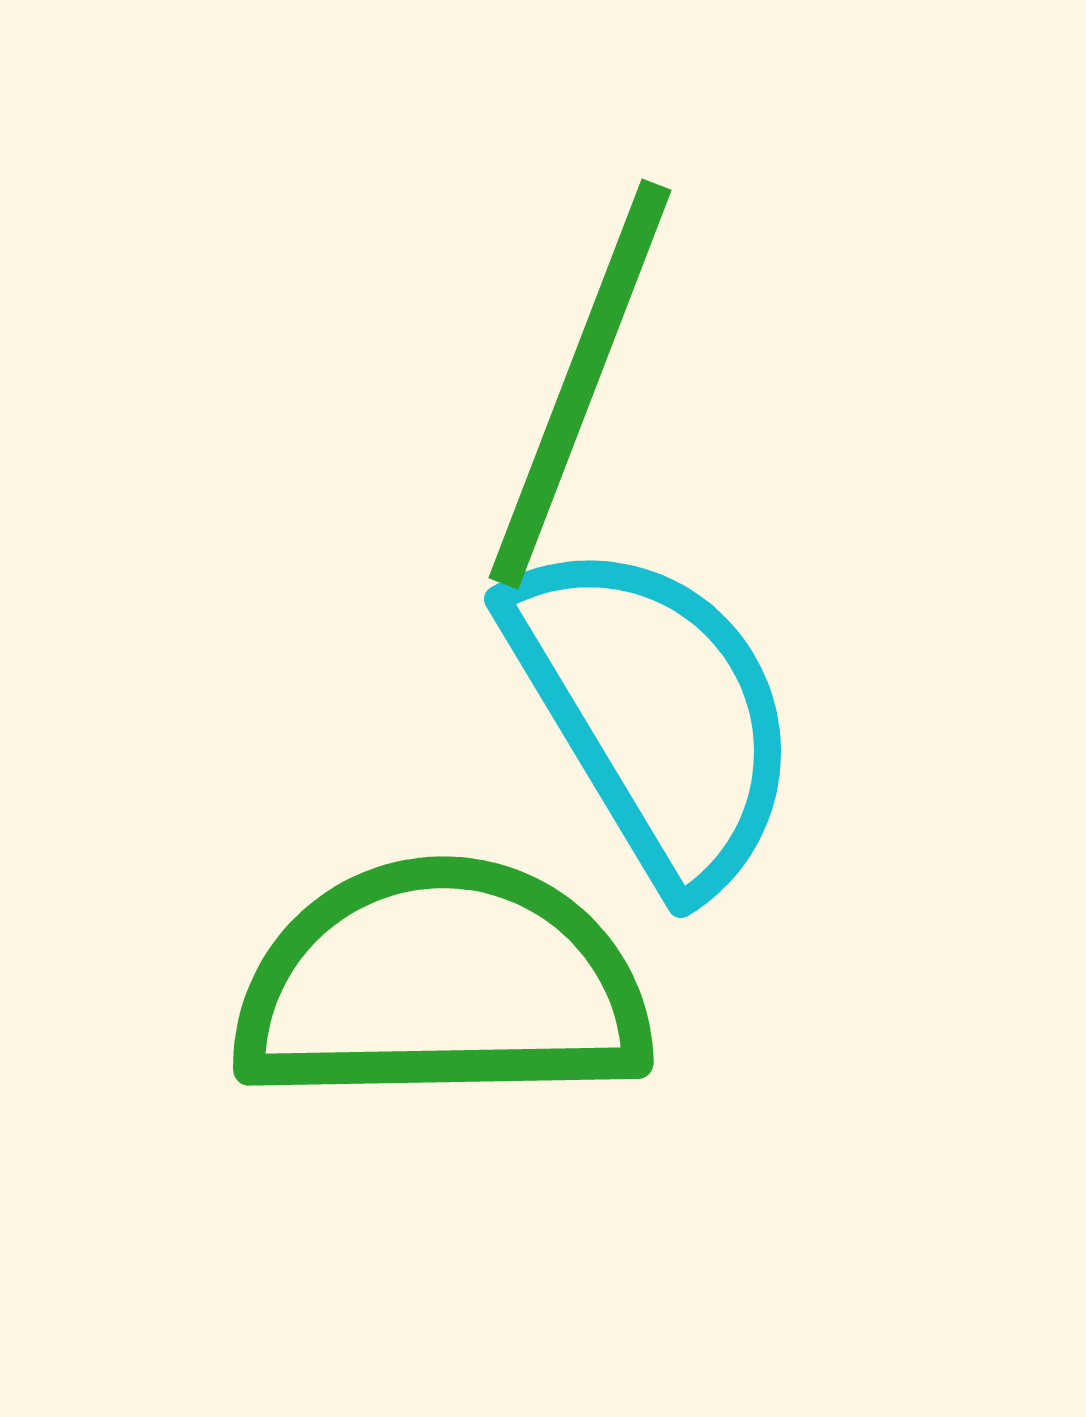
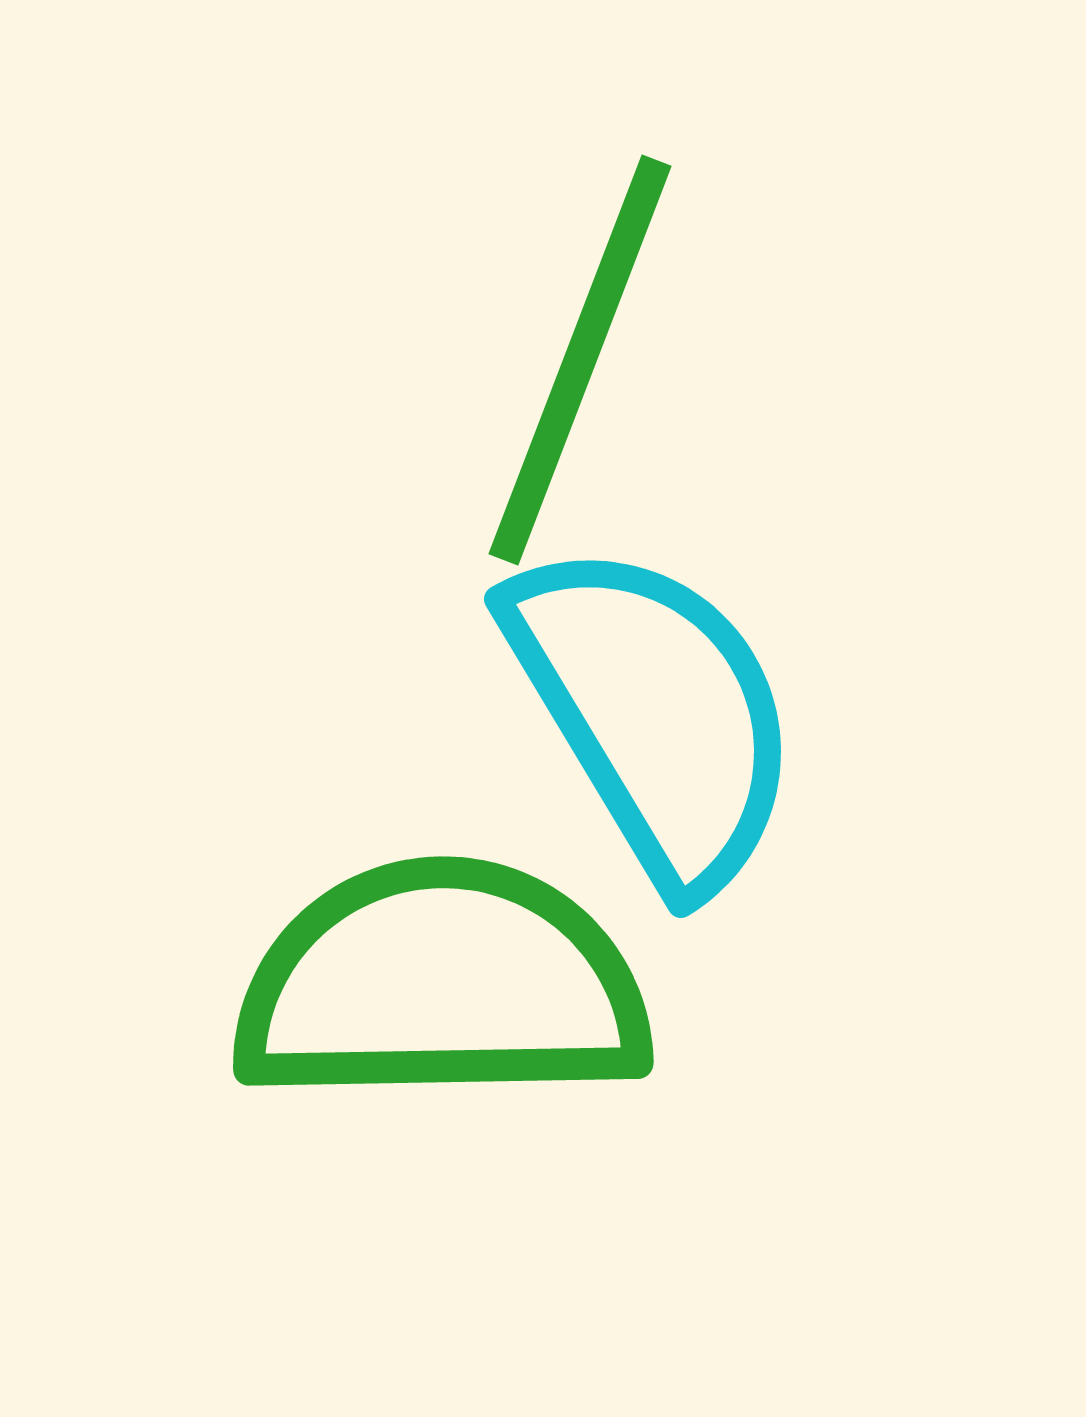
green line: moved 24 px up
